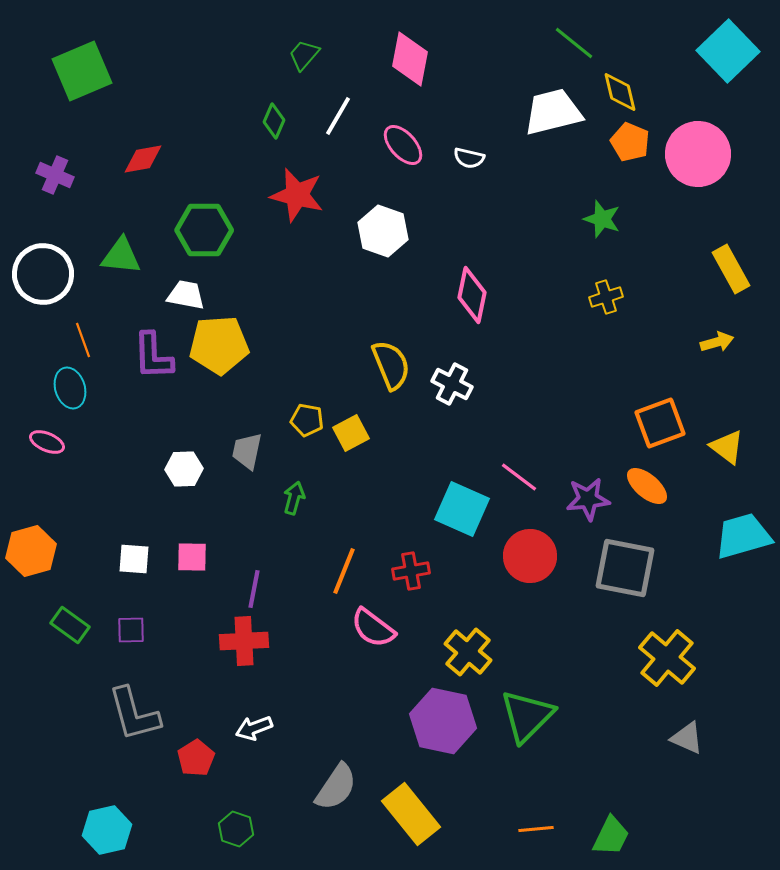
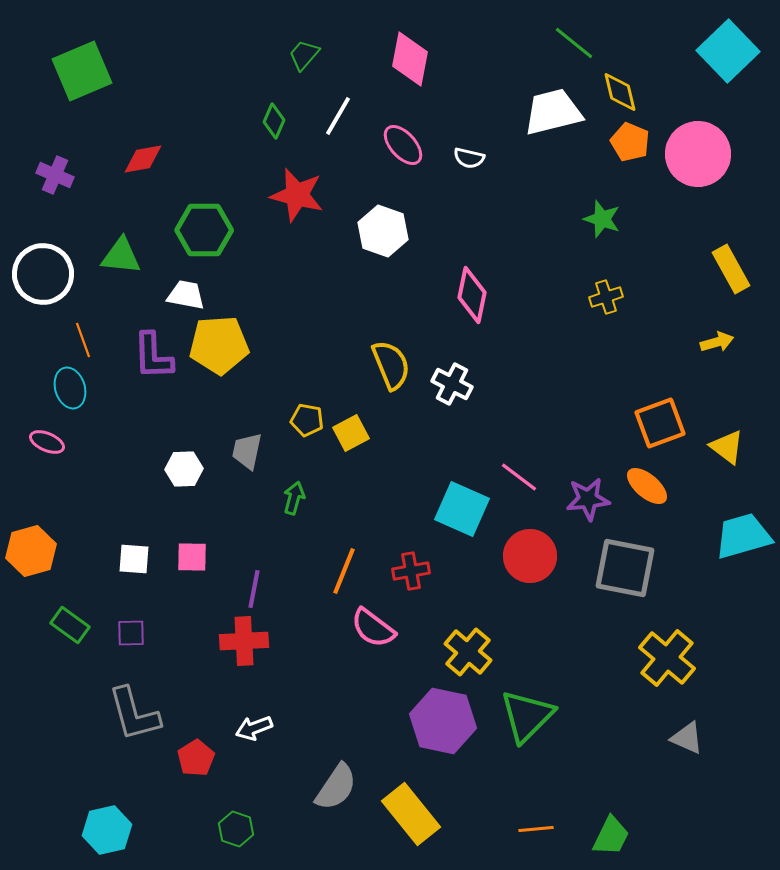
purple square at (131, 630): moved 3 px down
